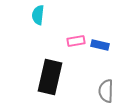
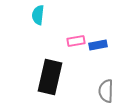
blue rectangle: moved 2 px left; rotated 24 degrees counterclockwise
